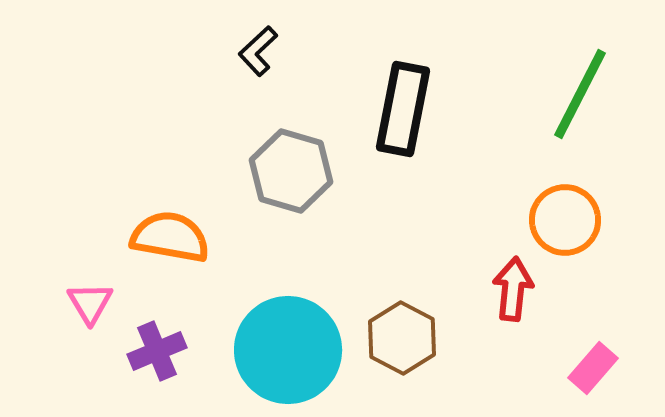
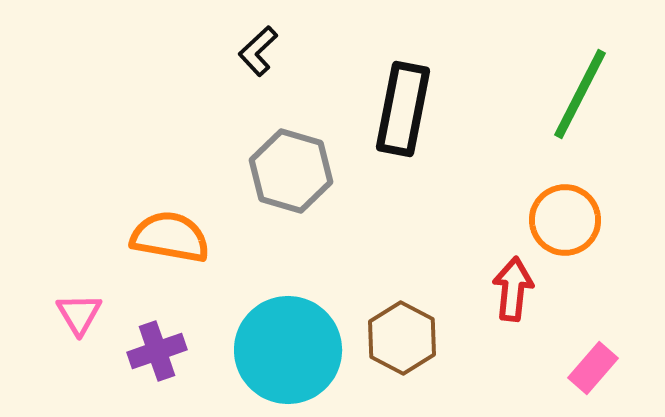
pink triangle: moved 11 px left, 11 px down
purple cross: rotated 4 degrees clockwise
